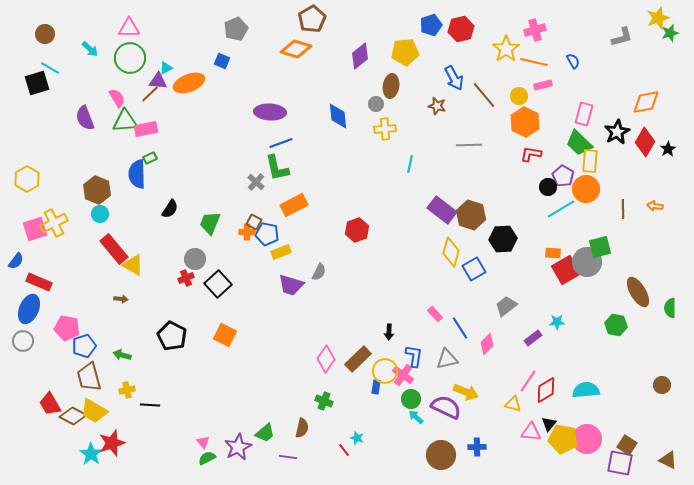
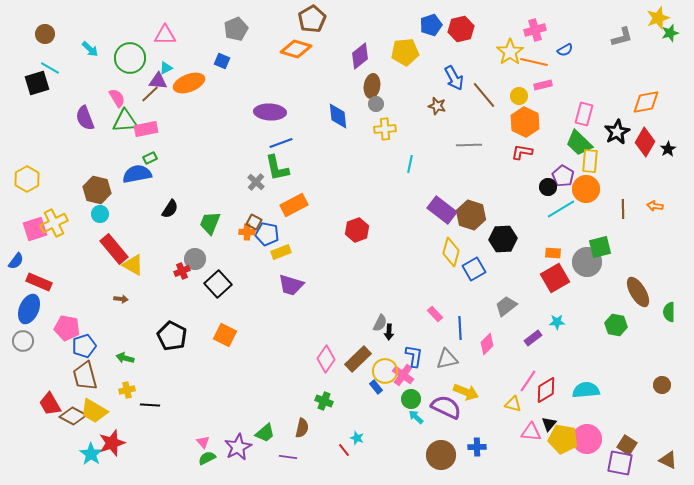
pink triangle at (129, 28): moved 36 px right, 7 px down
yellow star at (506, 49): moved 4 px right, 3 px down
blue semicircle at (573, 61): moved 8 px left, 11 px up; rotated 91 degrees clockwise
brown ellipse at (391, 86): moved 19 px left
red L-shape at (531, 154): moved 9 px left, 2 px up
blue semicircle at (137, 174): rotated 80 degrees clockwise
brown hexagon at (97, 190): rotated 8 degrees counterclockwise
red square at (566, 270): moved 11 px left, 8 px down
gray semicircle at (319, 272): moved 61 px right, 51 px down
red cross at (186, 278): moved 4 px left, 7 px up
green semicircle at (670, 308): moved 1 px left, 4 px down
blue line at (460, 328): rotated 30 degrees clockwise
green arrow at (122, 355): moved 3 px right, 3 px down
brown trapezoid at (89, 377): moved 4 px left, 1 px up
blue rectangle at (376, 387): rotated 48 degrees counterclockwise
